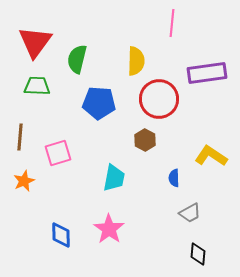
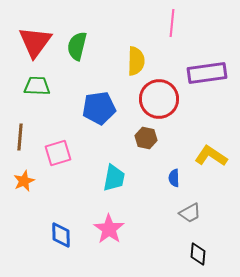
green semicircle: moved 13 px up
blue pentagon: moved 5 px down; rotated 12 degrees counterclockwise
brown hexagon: moved 1 px right, 2 px up; rotated 15 degrees counterclockwise
